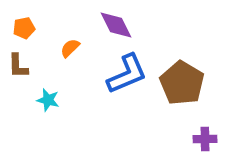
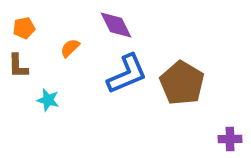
purple cross: moved 25 px right
